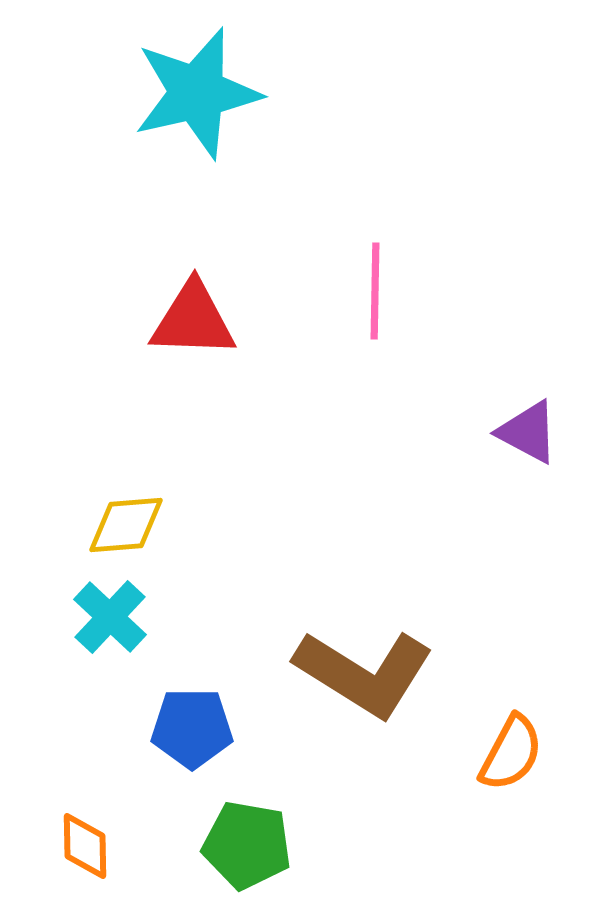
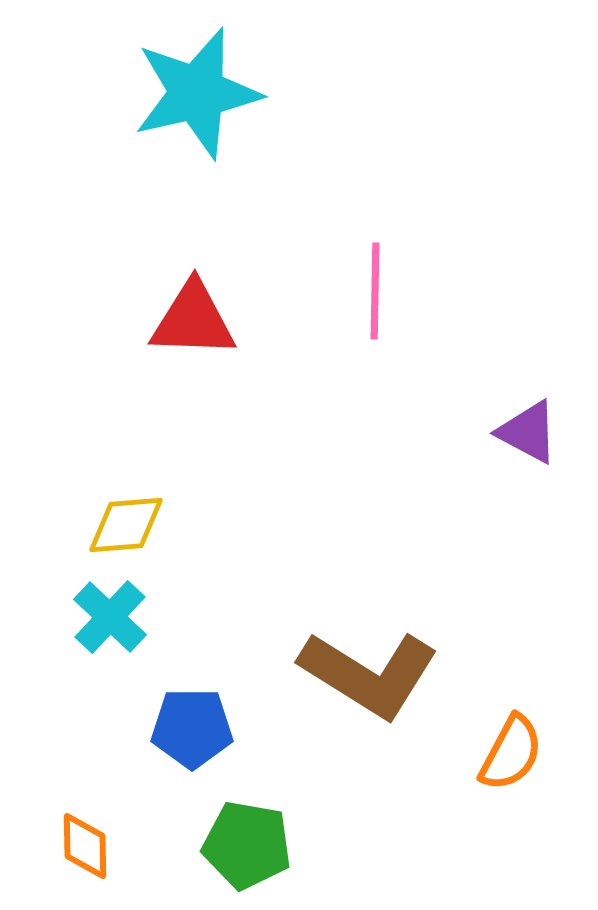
brown L-shape: moved 5 px right, 1 px down
